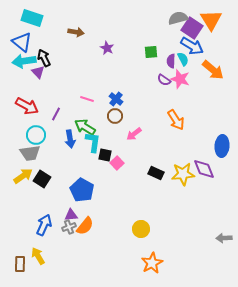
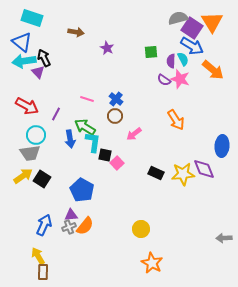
orange triangle at (211, 20): moved 1 px right, 2 px down
orange star at (152, 263): rotated 15 degrees counterclockwise
brown rectangle at (20, 264): moved 23 px right, 8 px down
